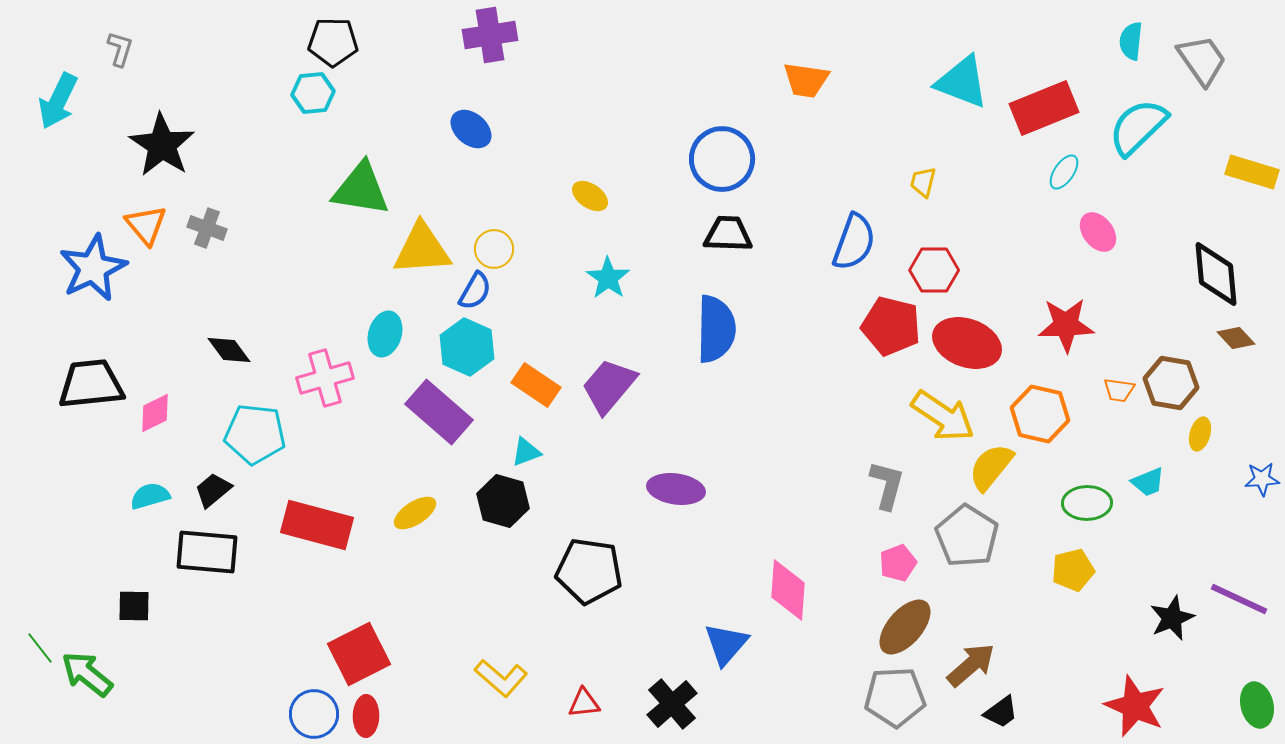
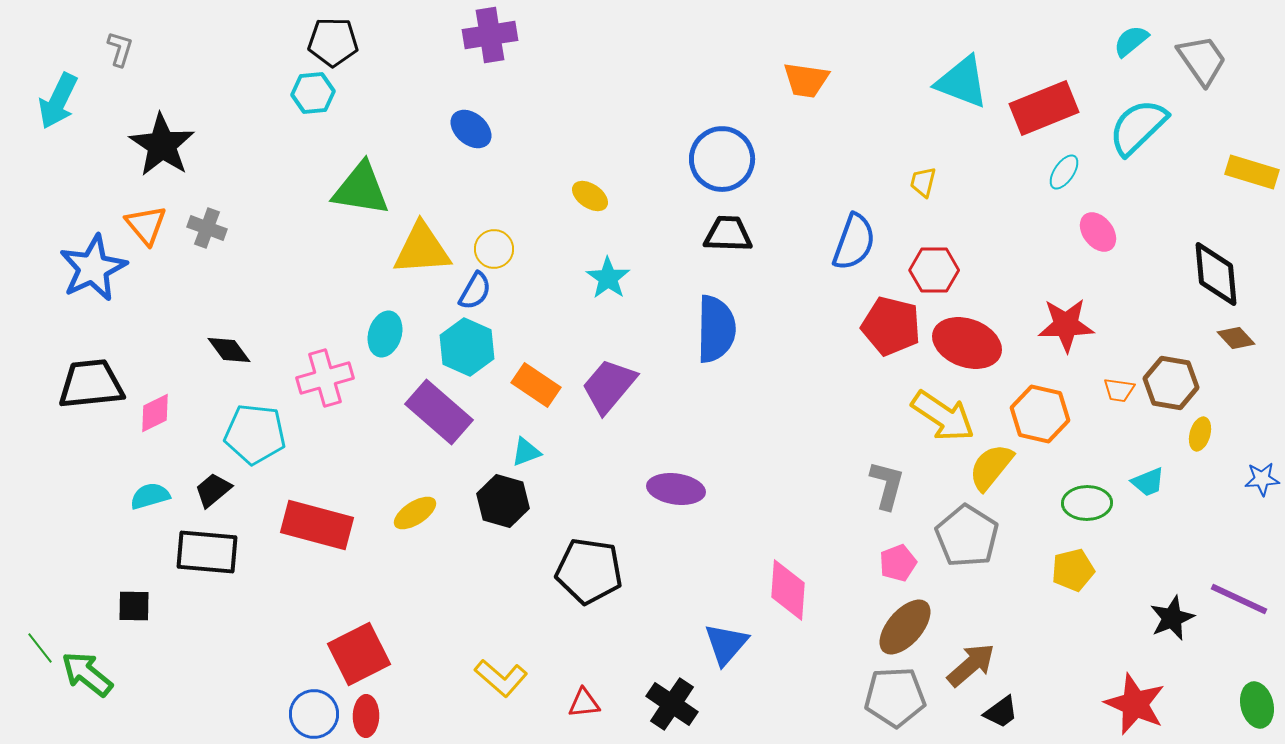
cyan semicircle at (1131, 41): rotated 45 degrees clockwise
black cross at (672, 704): rotated 15 degrees counterclockwise
red star at (1135, 706): moved 2 px up
